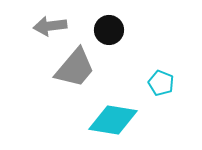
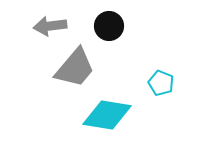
black circle: moved 4 px up
cyan diamond: moved 6 px left, 5 px up
